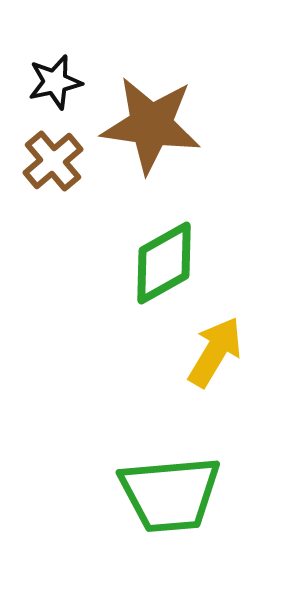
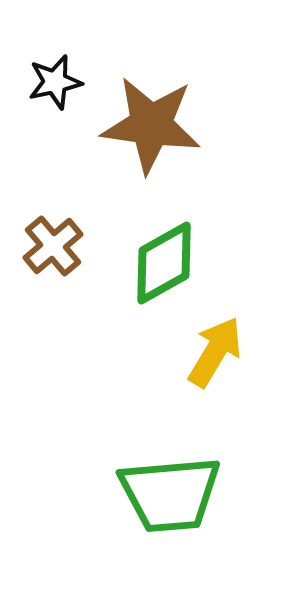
brown cross: moved 85 px down
